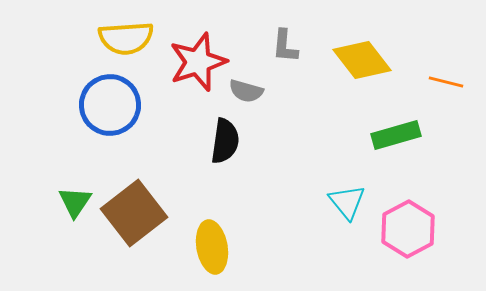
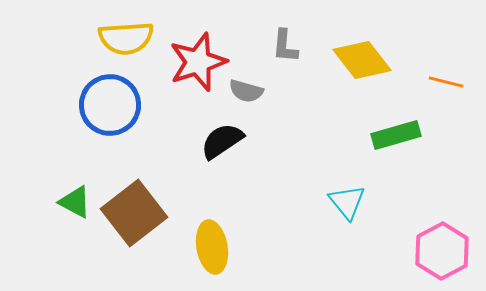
black semicircle: moved 3 px left; rotated 132 degrees counterclockwise
green triangle: rotated 36 degrees counterclockwise
pink hexagon: moved 34 px right, 22 px down
